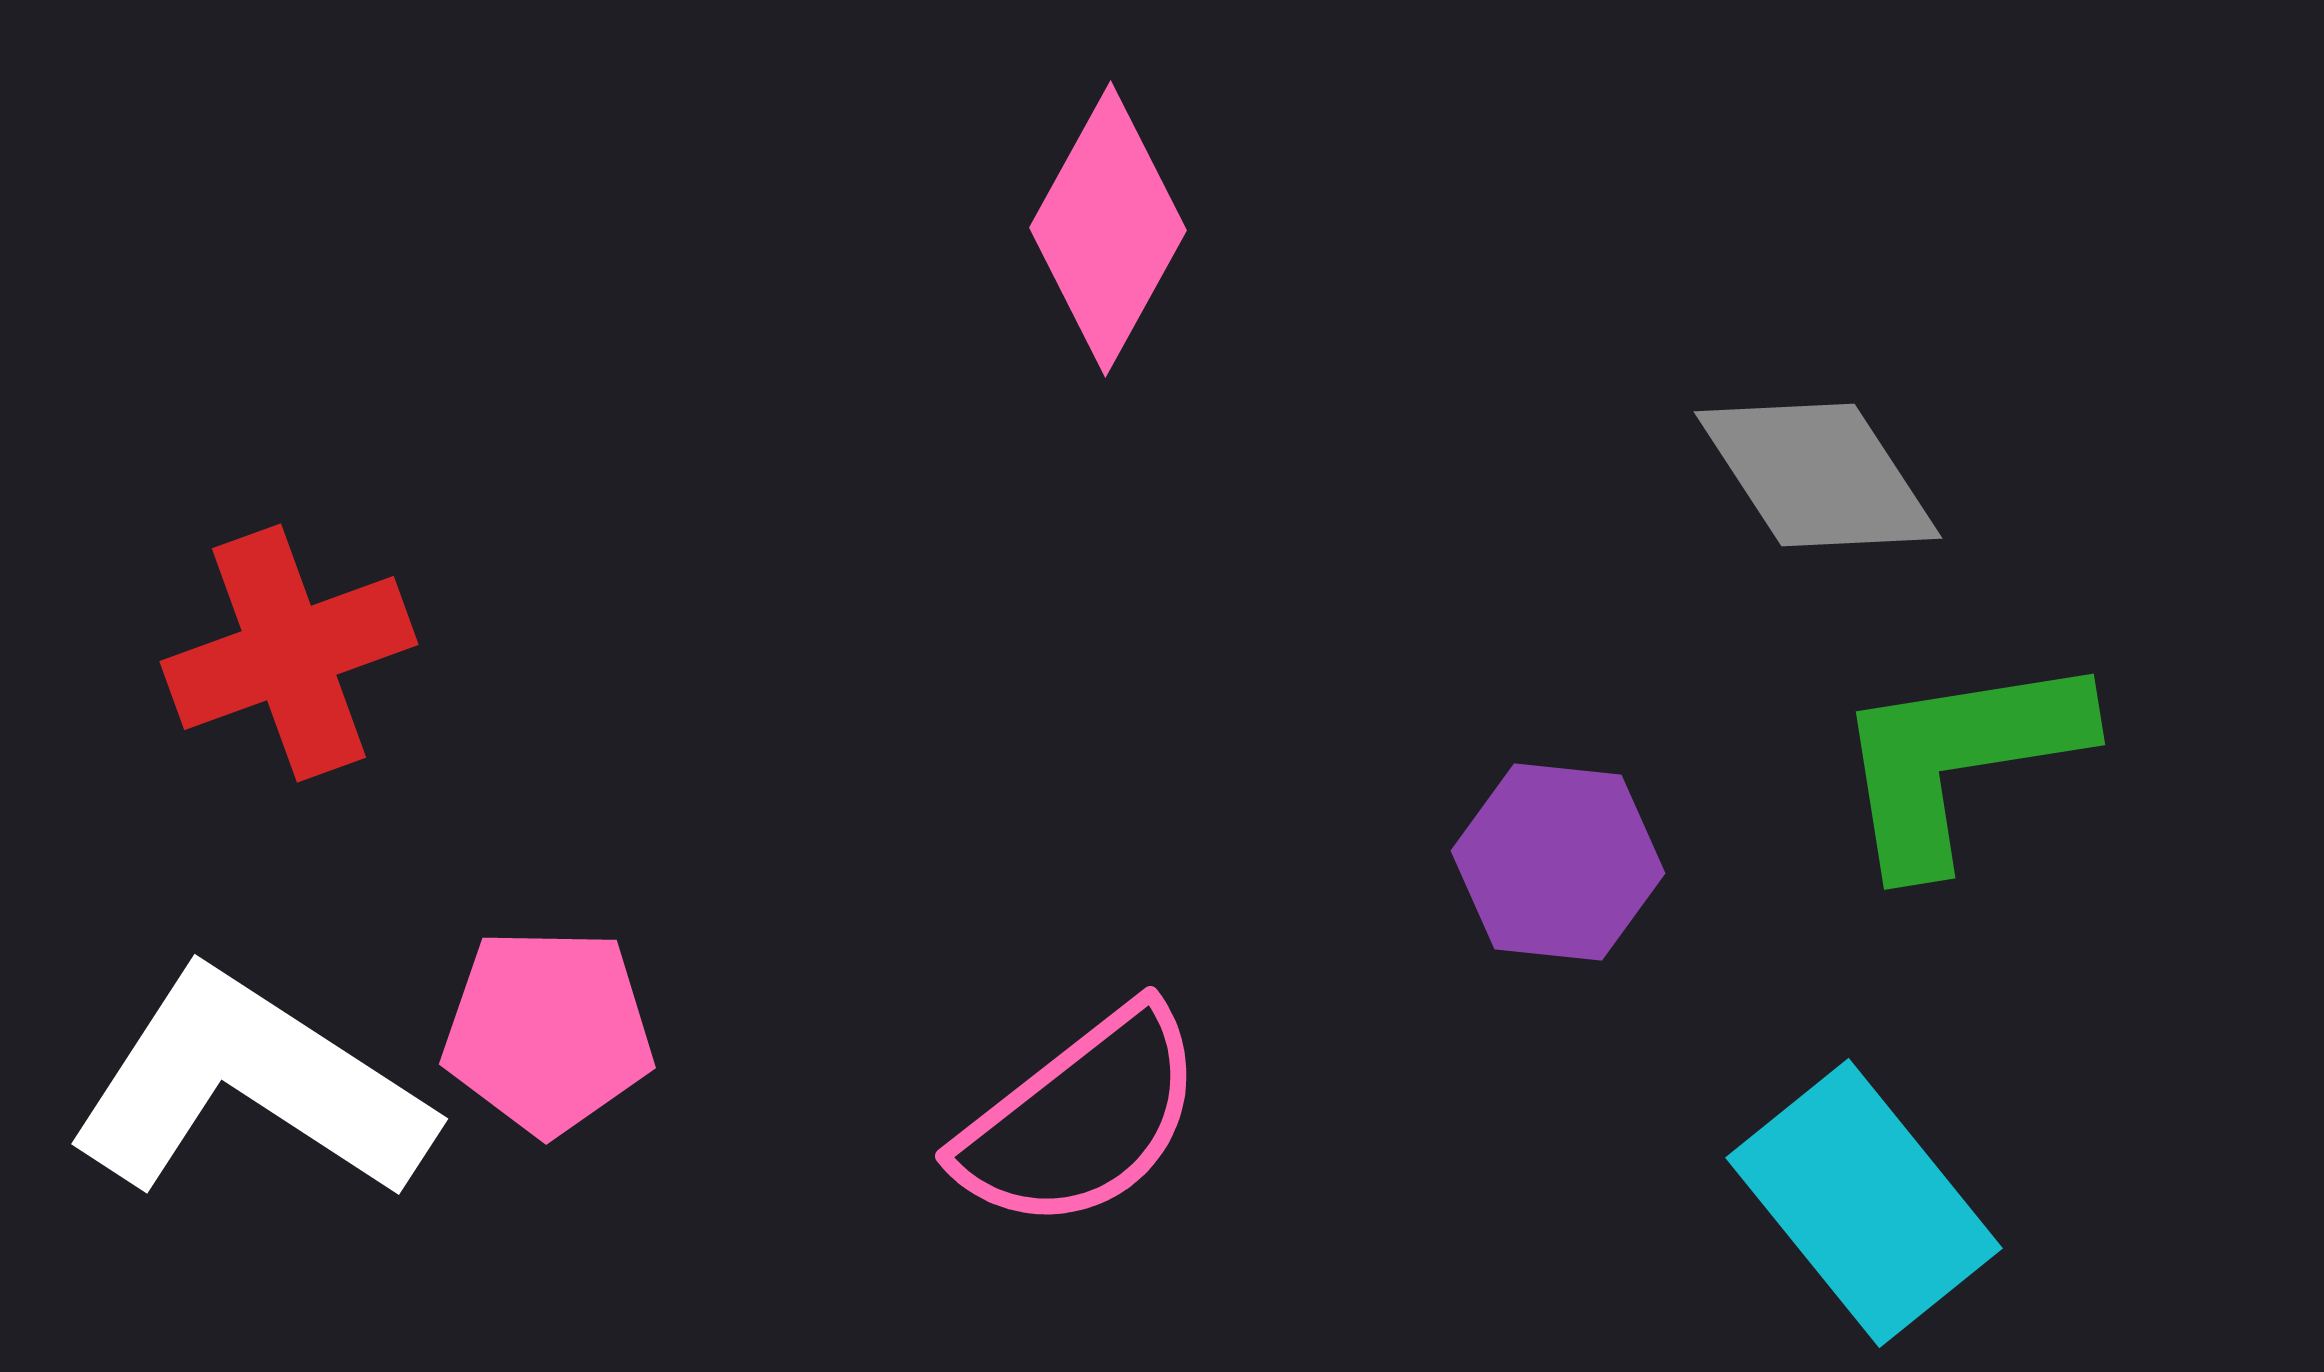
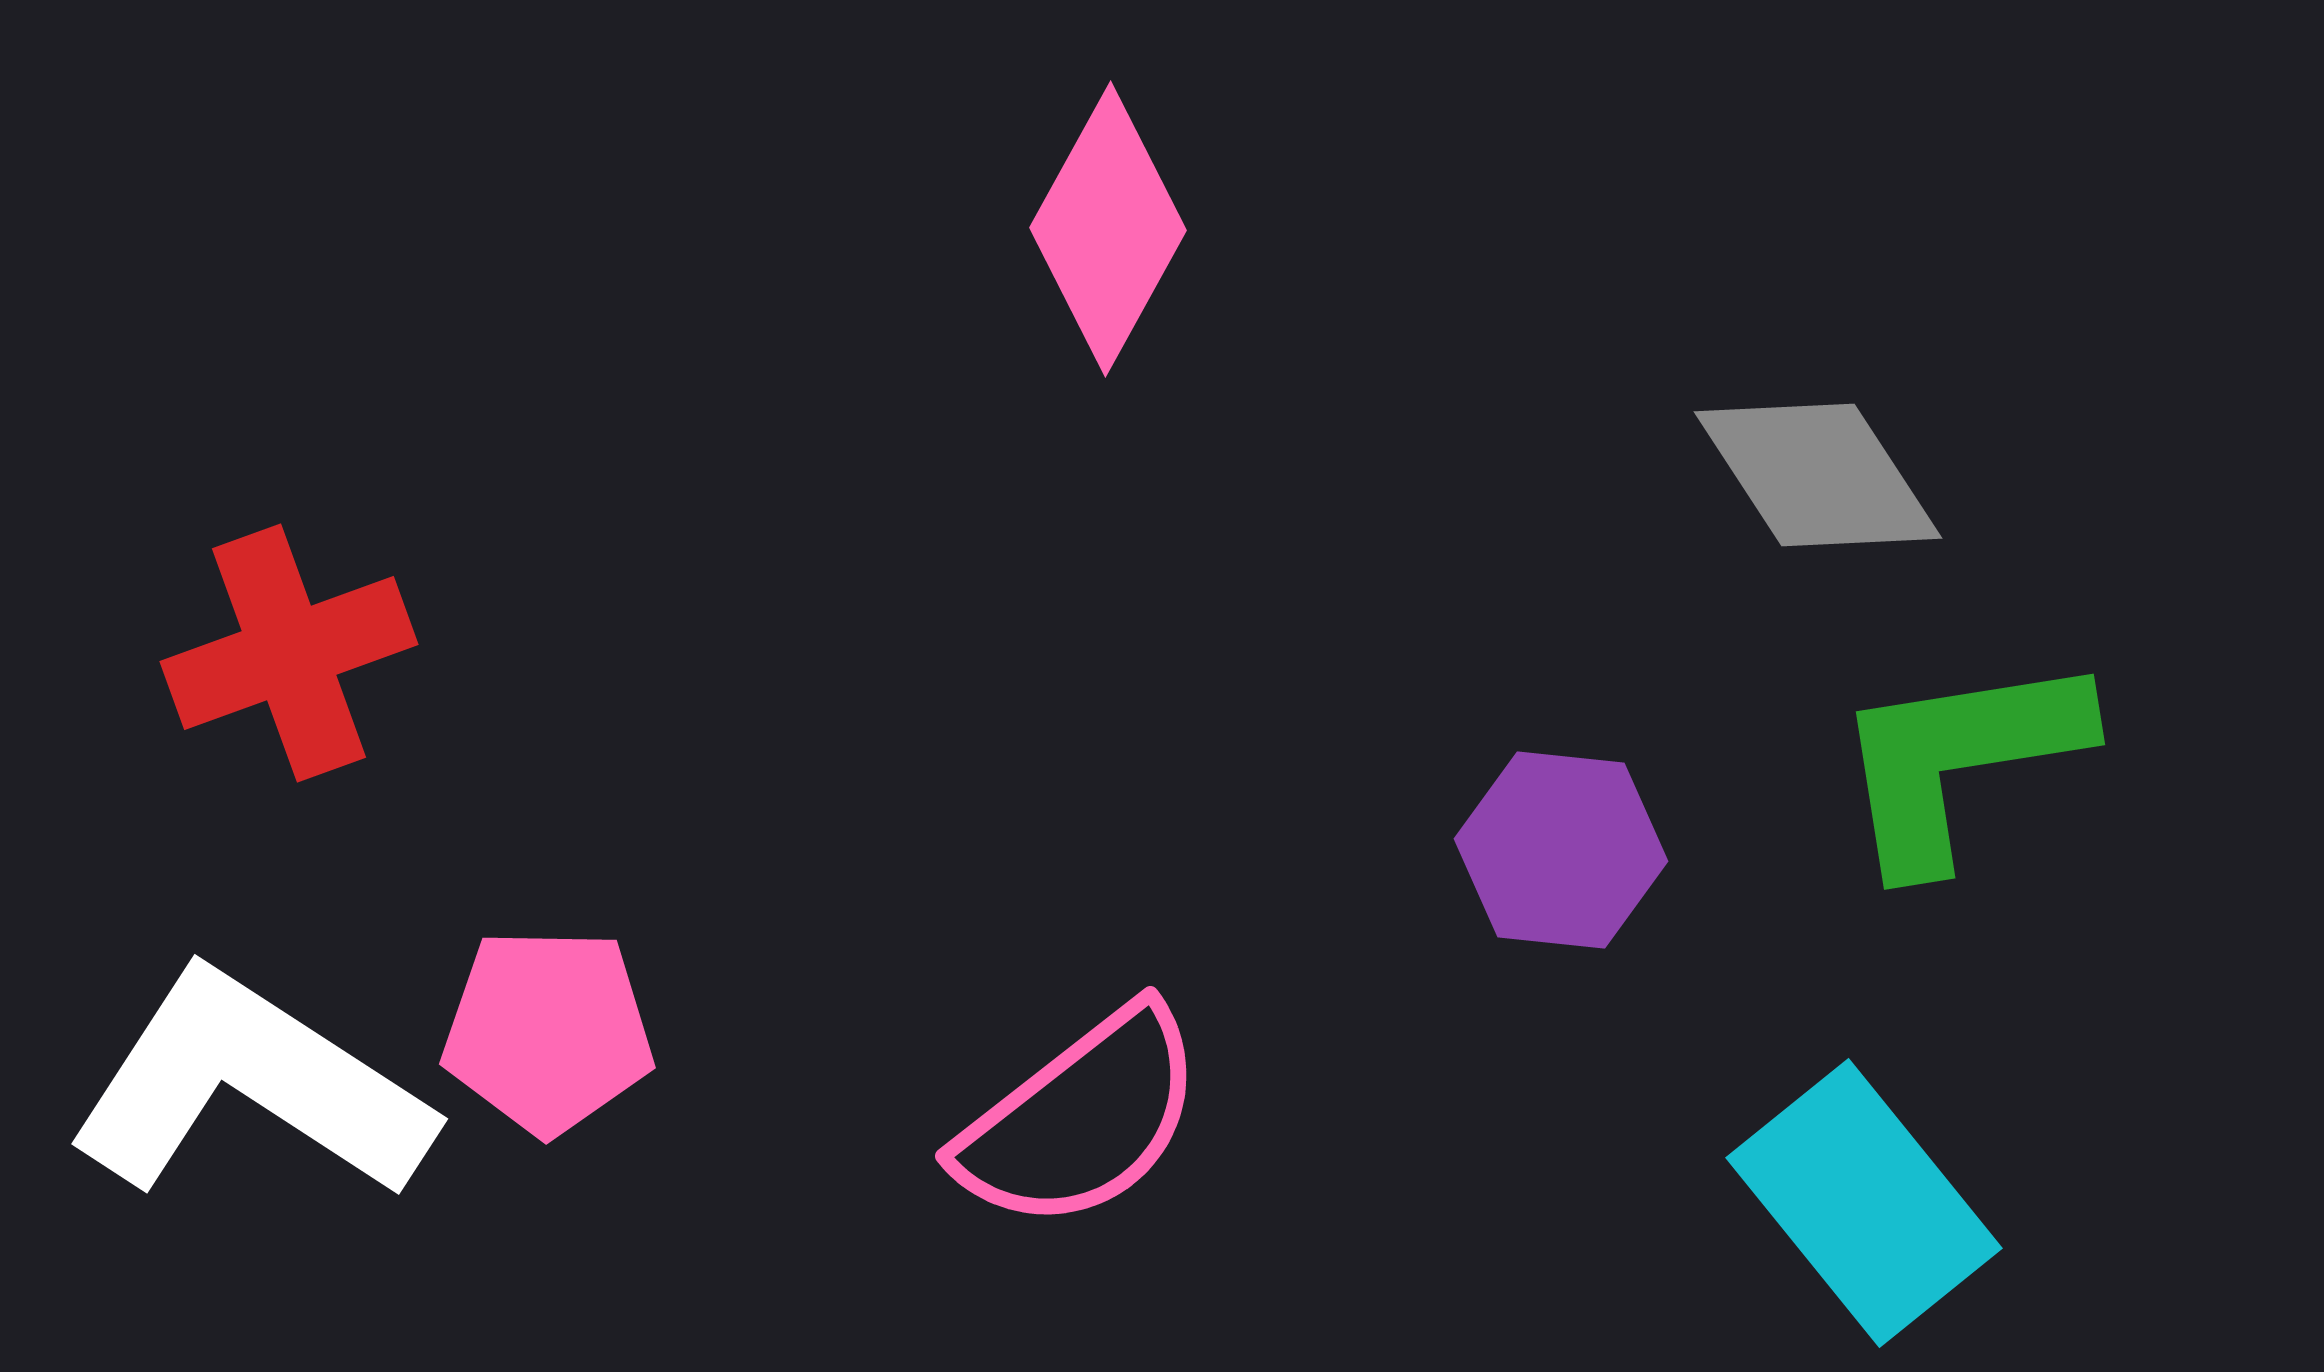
purple hexagon: moved 3 px right, 12 px up
